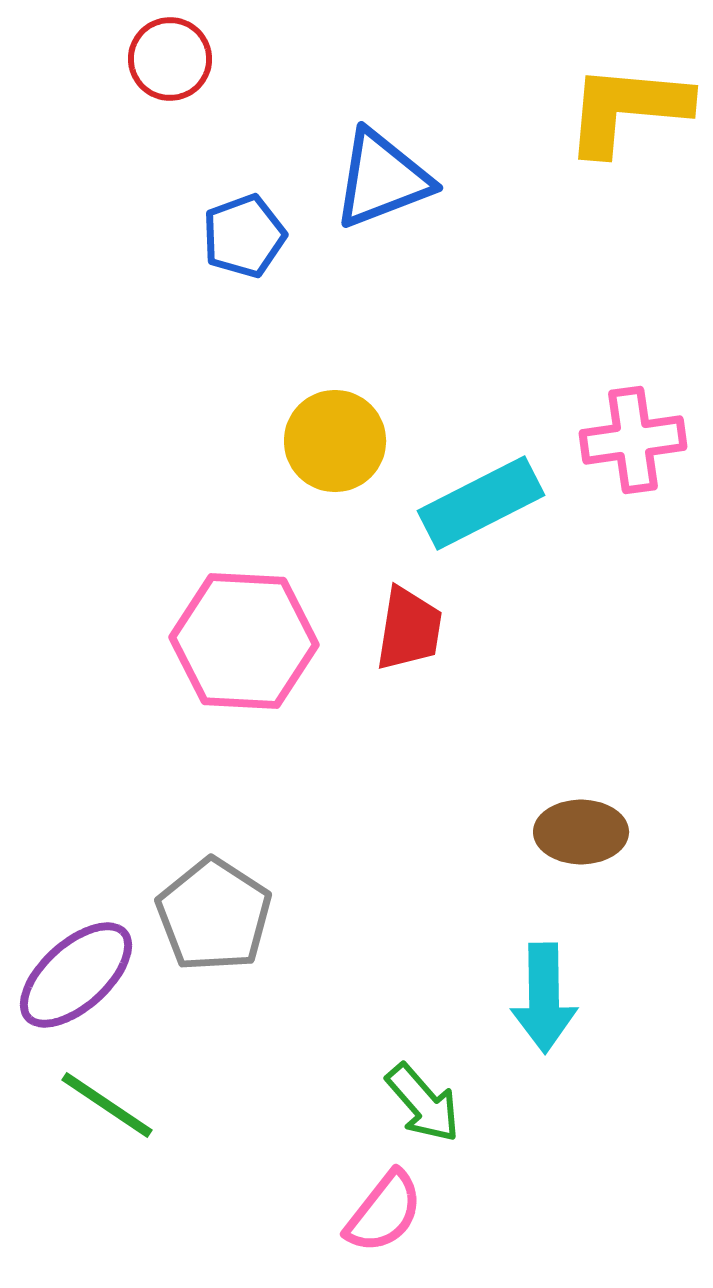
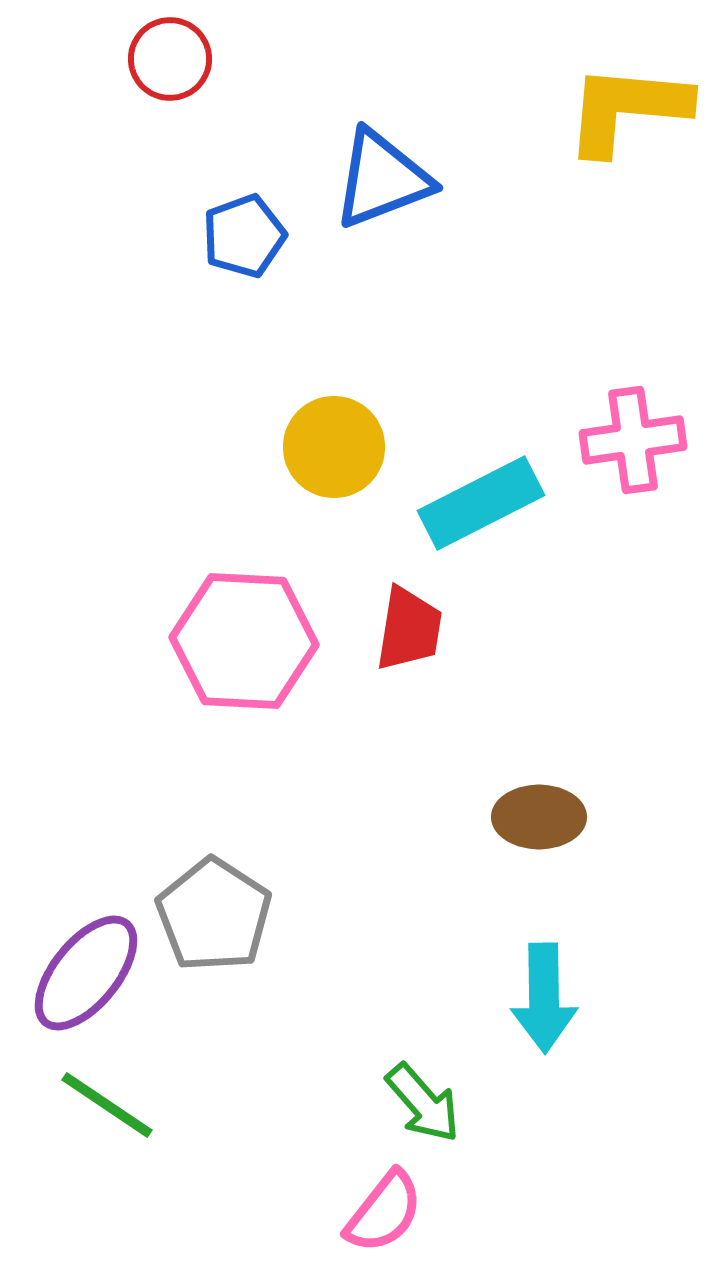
yellow circle: moved 1 px left, 6 px down
brown ellipse: moved 42 px left, 15 px up
purple ellipse: moved 10 px right, 2 px up; rotated 9 degrees counterclockwise
